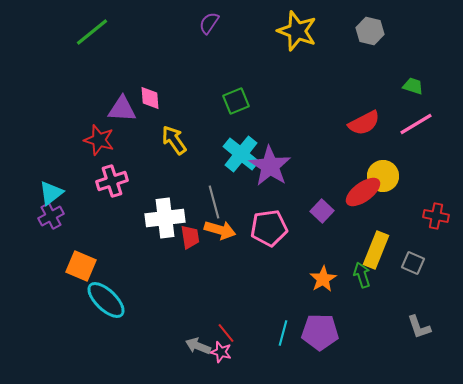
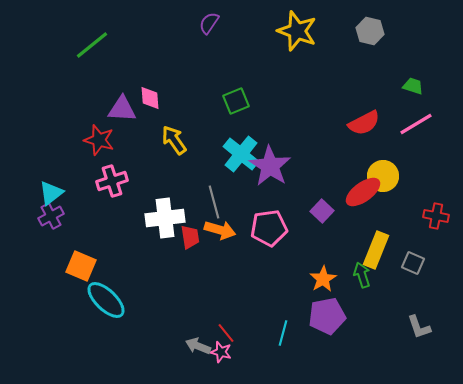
green line: moved 13 px down
purple pentagon: moved 7 px right, 16 px up; rotated 12 degrees counterclockwise
